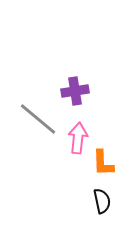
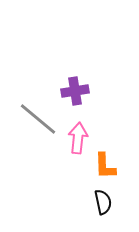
orange L-shape: moved 2 px right, 3 px down
black semicircle: moved 1 px right, 1 px down
